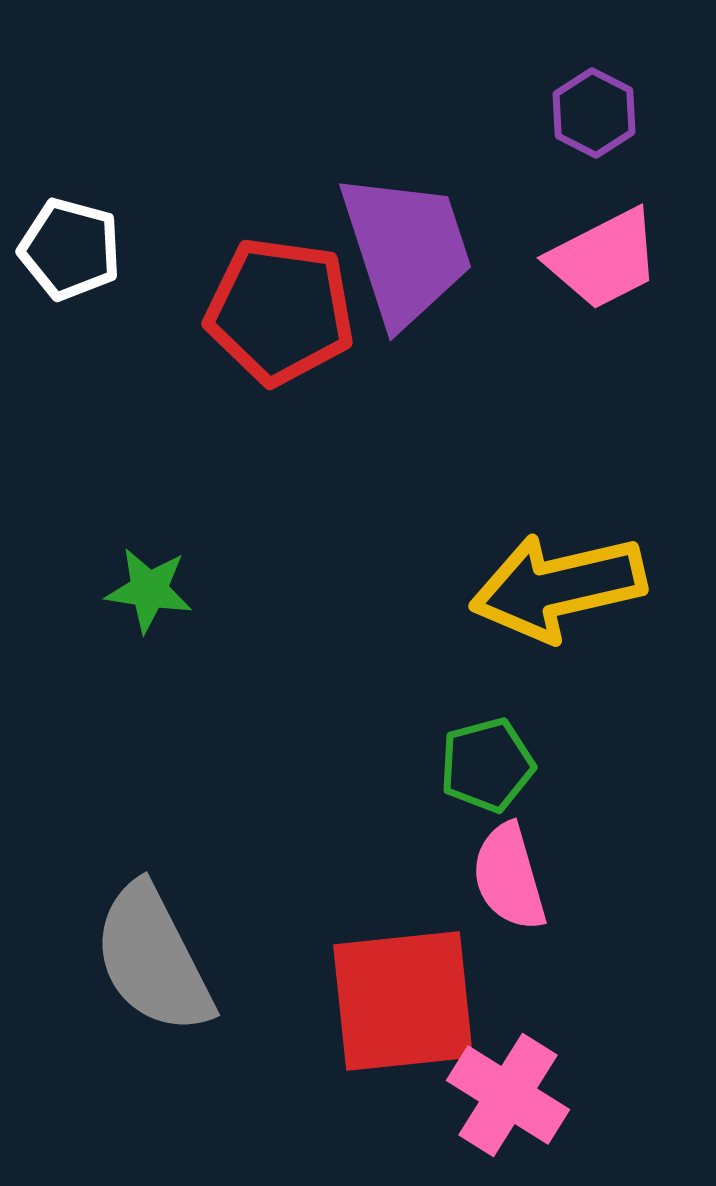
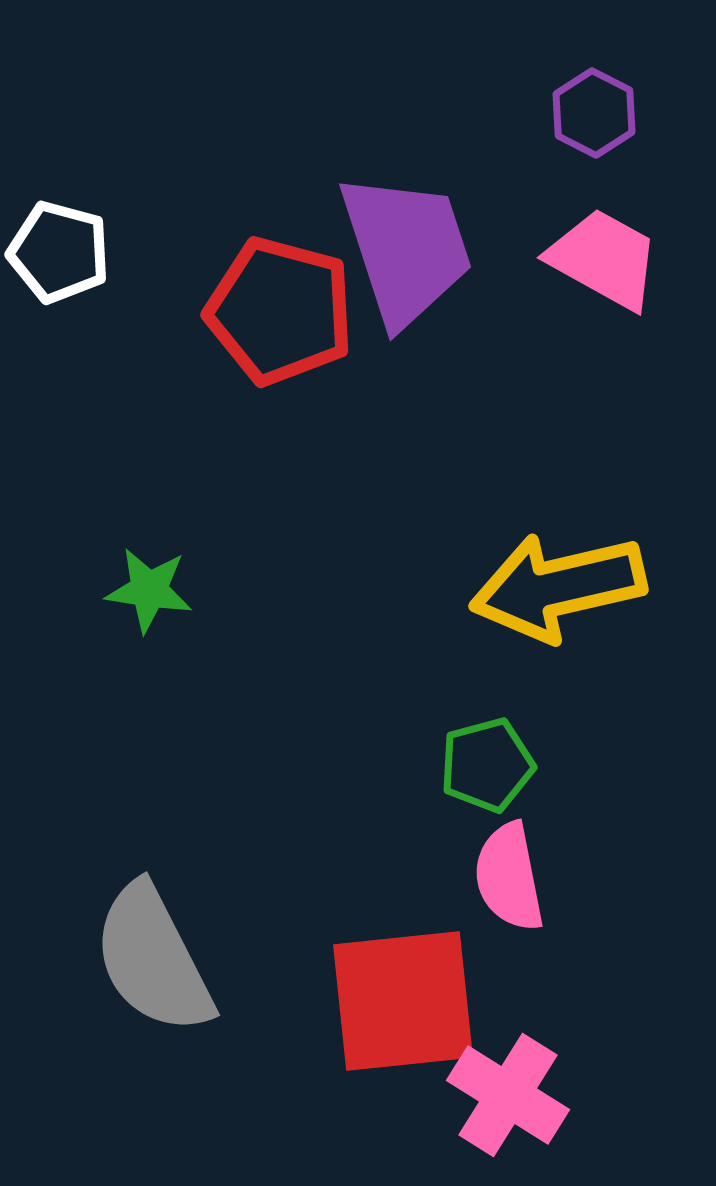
white pentagon: moved 11 px left, 3 px down
pink trapezoid: rotated 124 degrees counterclockwise
red pentagon: rotated 7 degrees clockwise
pink semicircle: rotated 5 degrees clockwise
